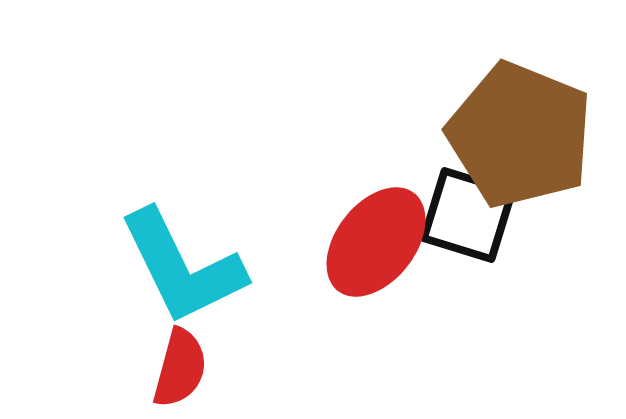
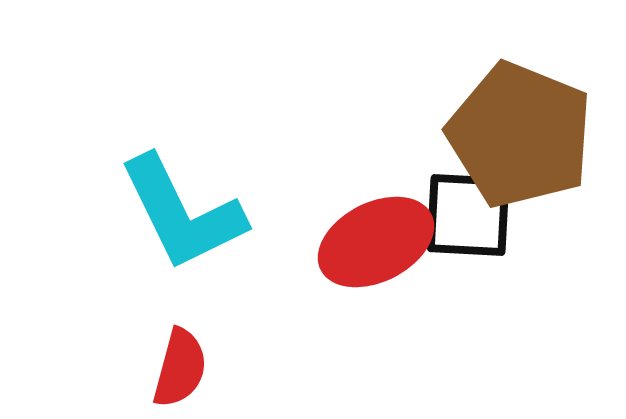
black square: rotated 14 degrees counterclockwise
red ellipse: rotated 25 degrees clockwise
cyan L-shape: moved 54 px up
